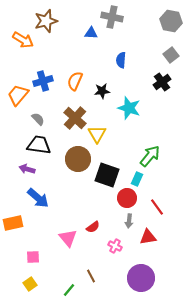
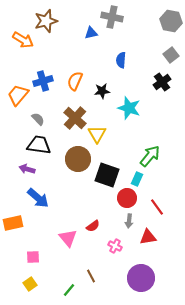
blue triangle: rotated 16 degrees counterclockwise
red semicircle: moved 1 px up
